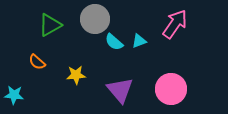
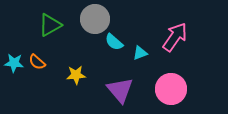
pink arrow: moved 13 px down
cyan triangle: moved 1 px right, 12 px down
cyan star: moved 32 px up
